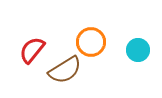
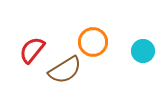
orange circle: moved 2 px right
cyan circle: moved 5 px right, 1 px down
